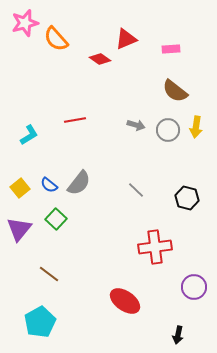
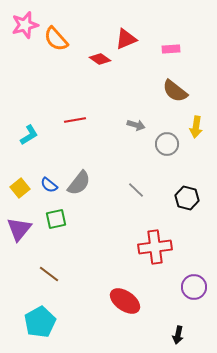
pink star: moved 2 px down
gray circle: moved 1 px left, 14 px down
green square: rotated 35 degrees clockwise
